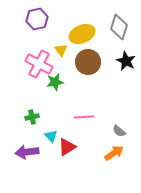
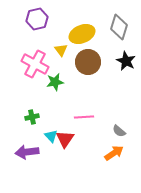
pink cross: moved 4 px left
red triangle: moved 2 px left, 8 px up; rotated 24 degrees counterclockwise
